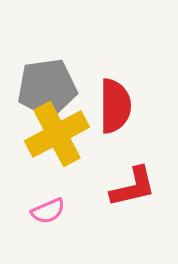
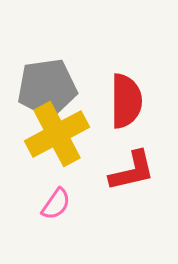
red semicircle: moved 11 px right, 5 px up
red L-shape: moved 1 px left, 16 px up
pink semicircle: moved 8 px right, 7 px up; rotated 32 degrees counterclockwise
